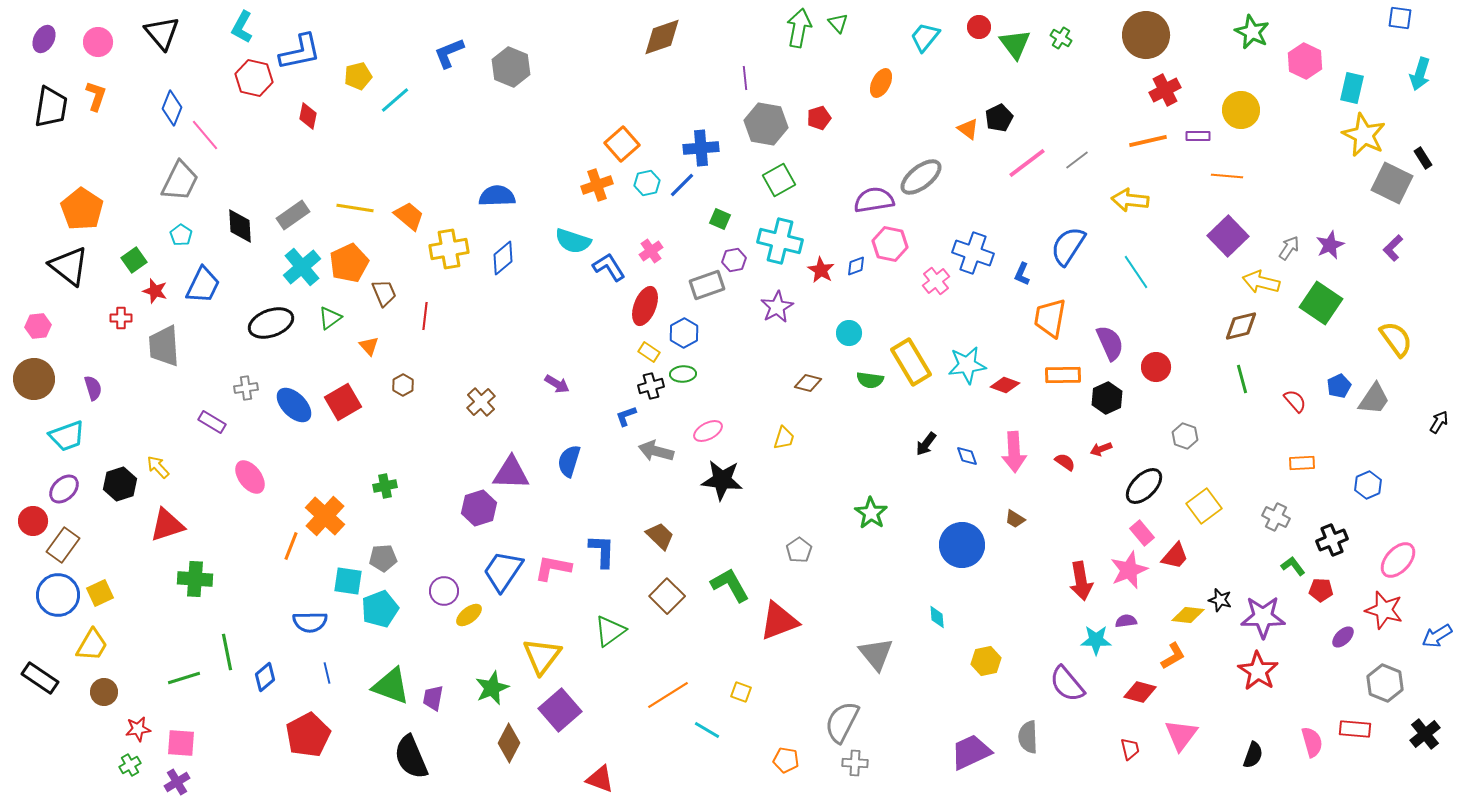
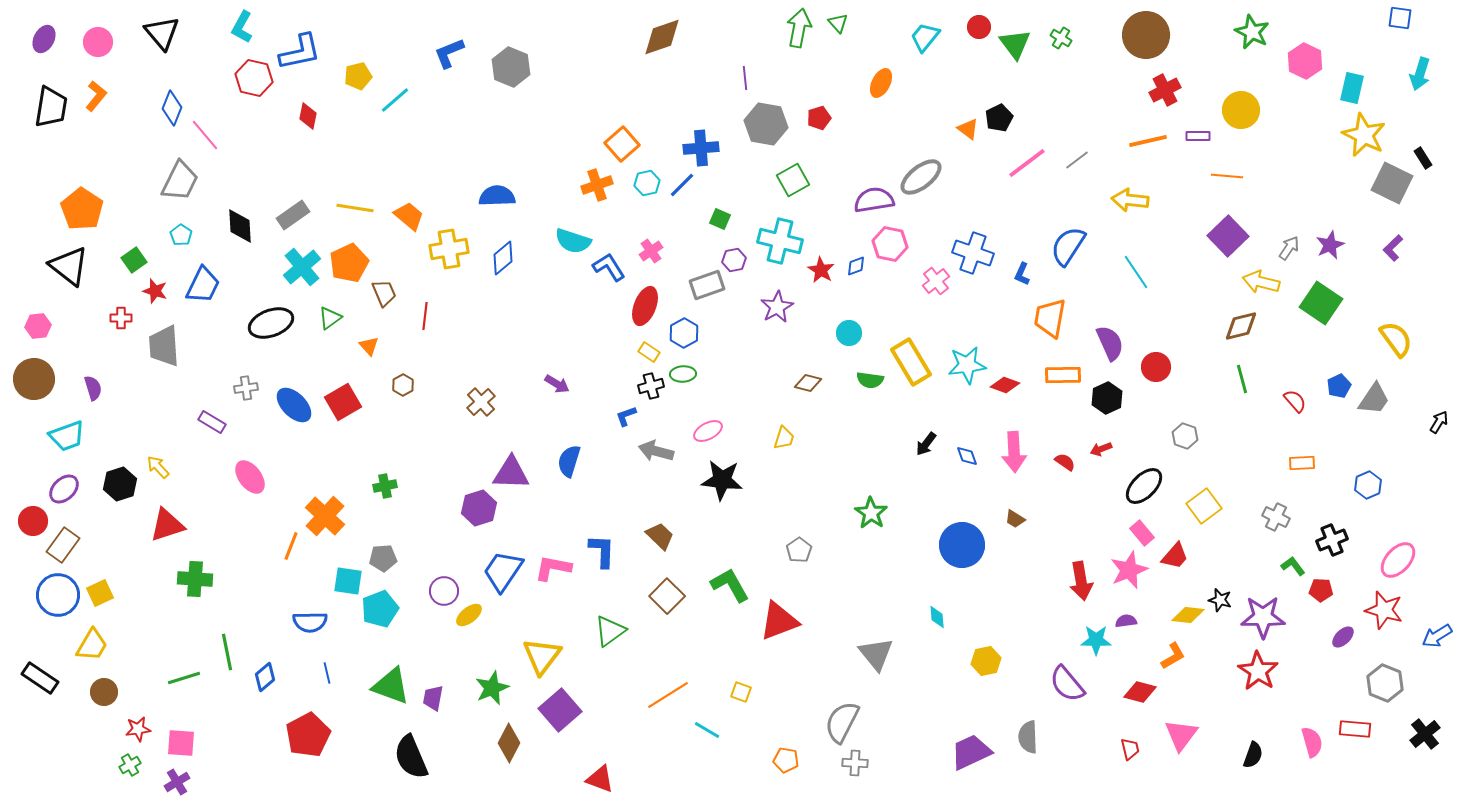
orange L-shape at (96, 96): rotated 20 degrees clockwise
green square at (779, 180): moved 14 px right
